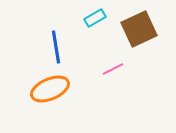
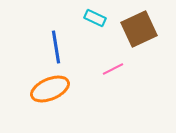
cyan rectangle: rotated 55 degrees clockwise
